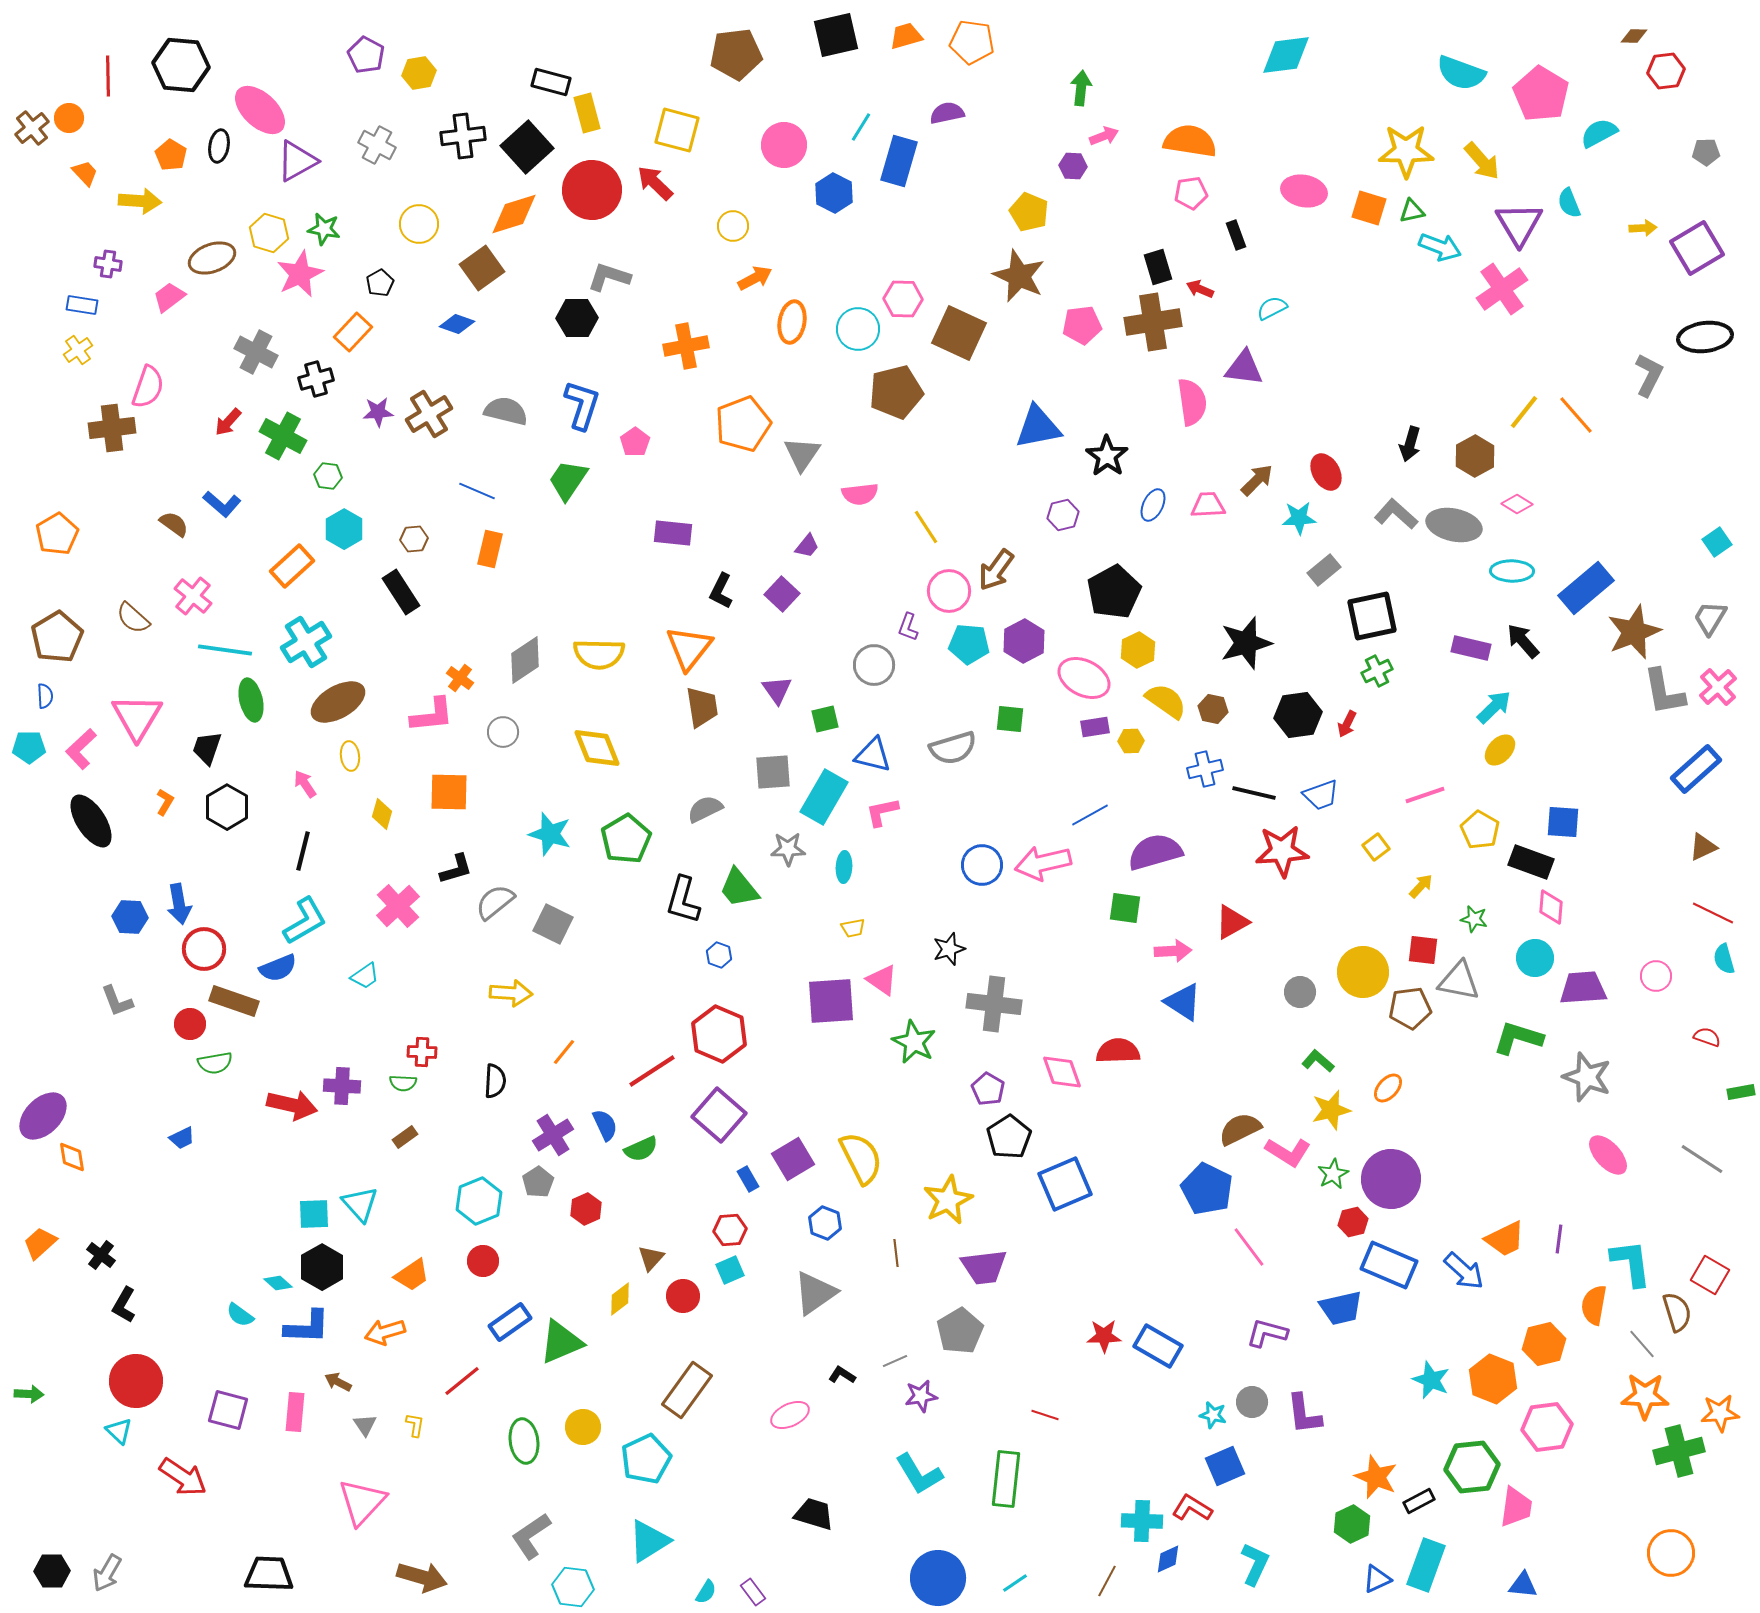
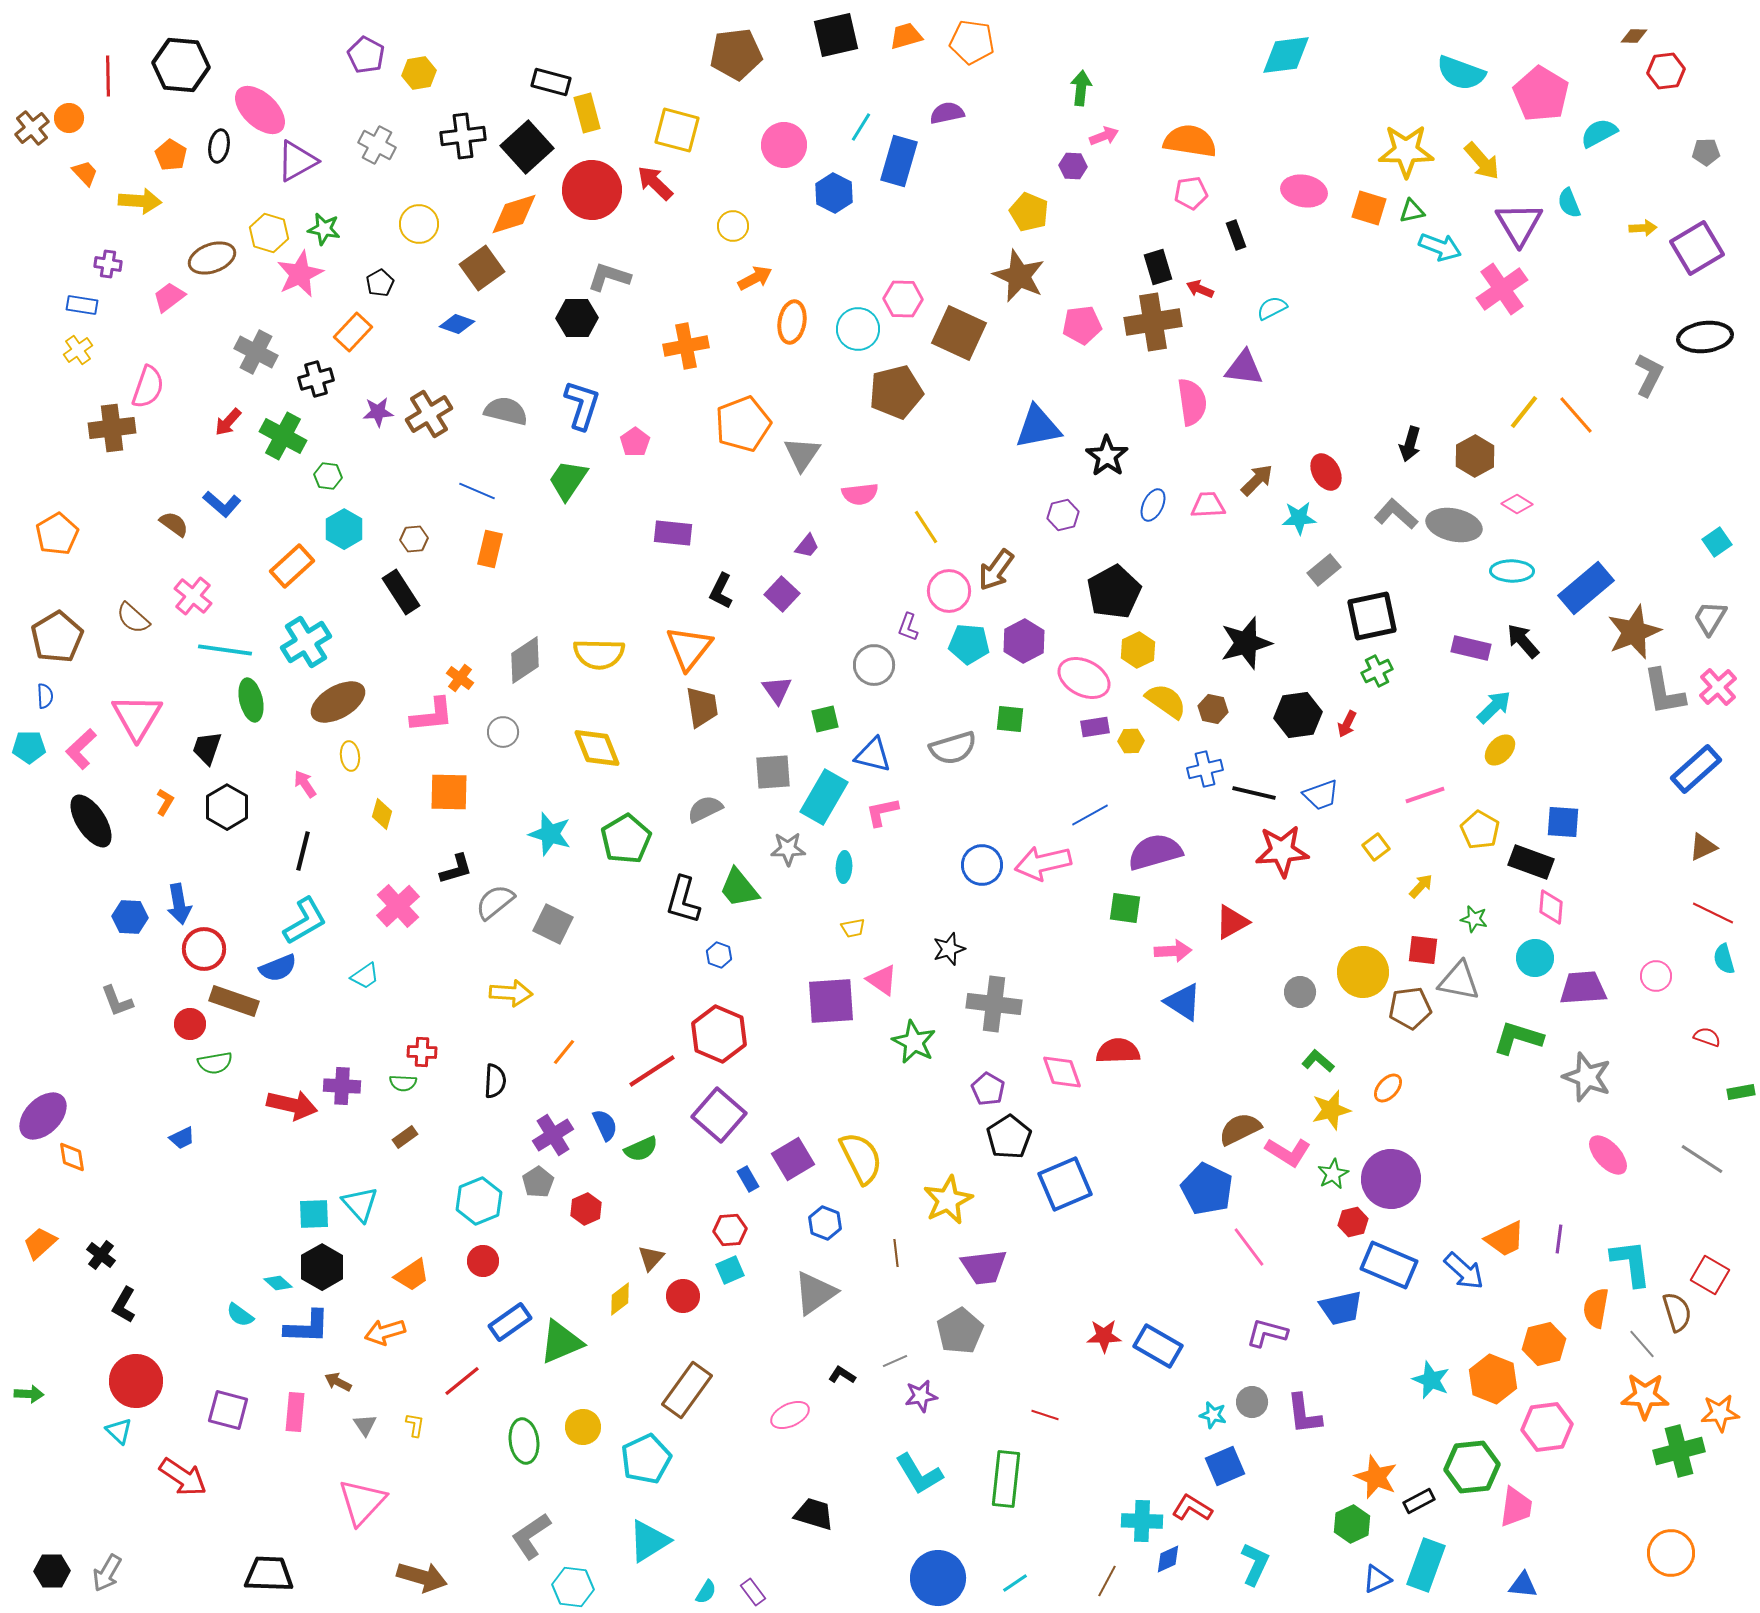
orange semicircle at (1594, 1305): moved 2 px right, 3 px down
